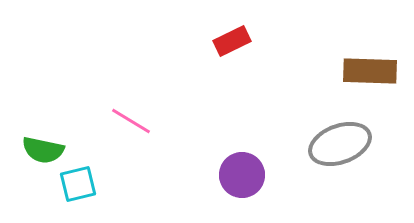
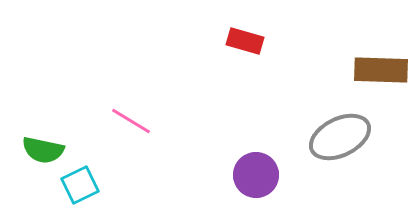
red rectangle: moved 13 px right; rotated 42 degrees clockwise
brown rectangle: moved 11 px right, 1 px up
gray ellipse: moved 7 px up; rotated 6 degrees counterclockwise
purple circle: moved 14 px right
cyan square: moved 2 px right, 1 px down; rotated 12 degrees counterclockwise
